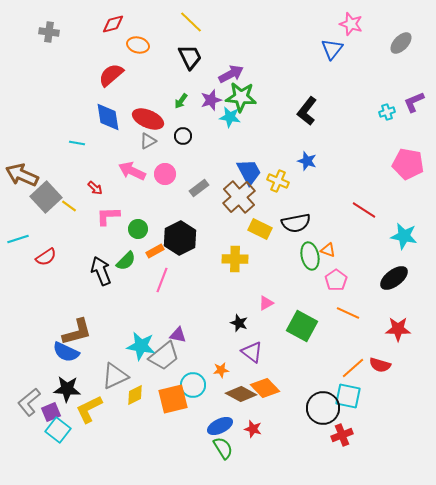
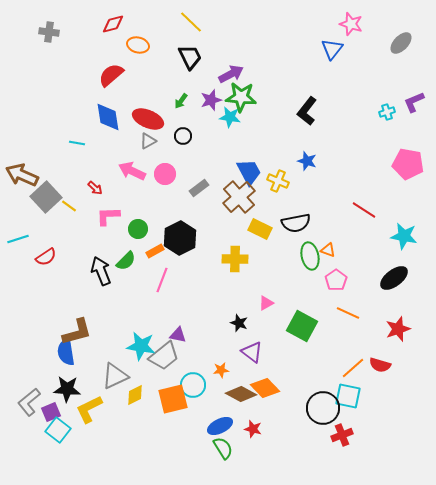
red star at (398, 329): rotated 20 degrees counterclockwise
blue semicircle at (66, 352): rotated 56 degrees clockwise
